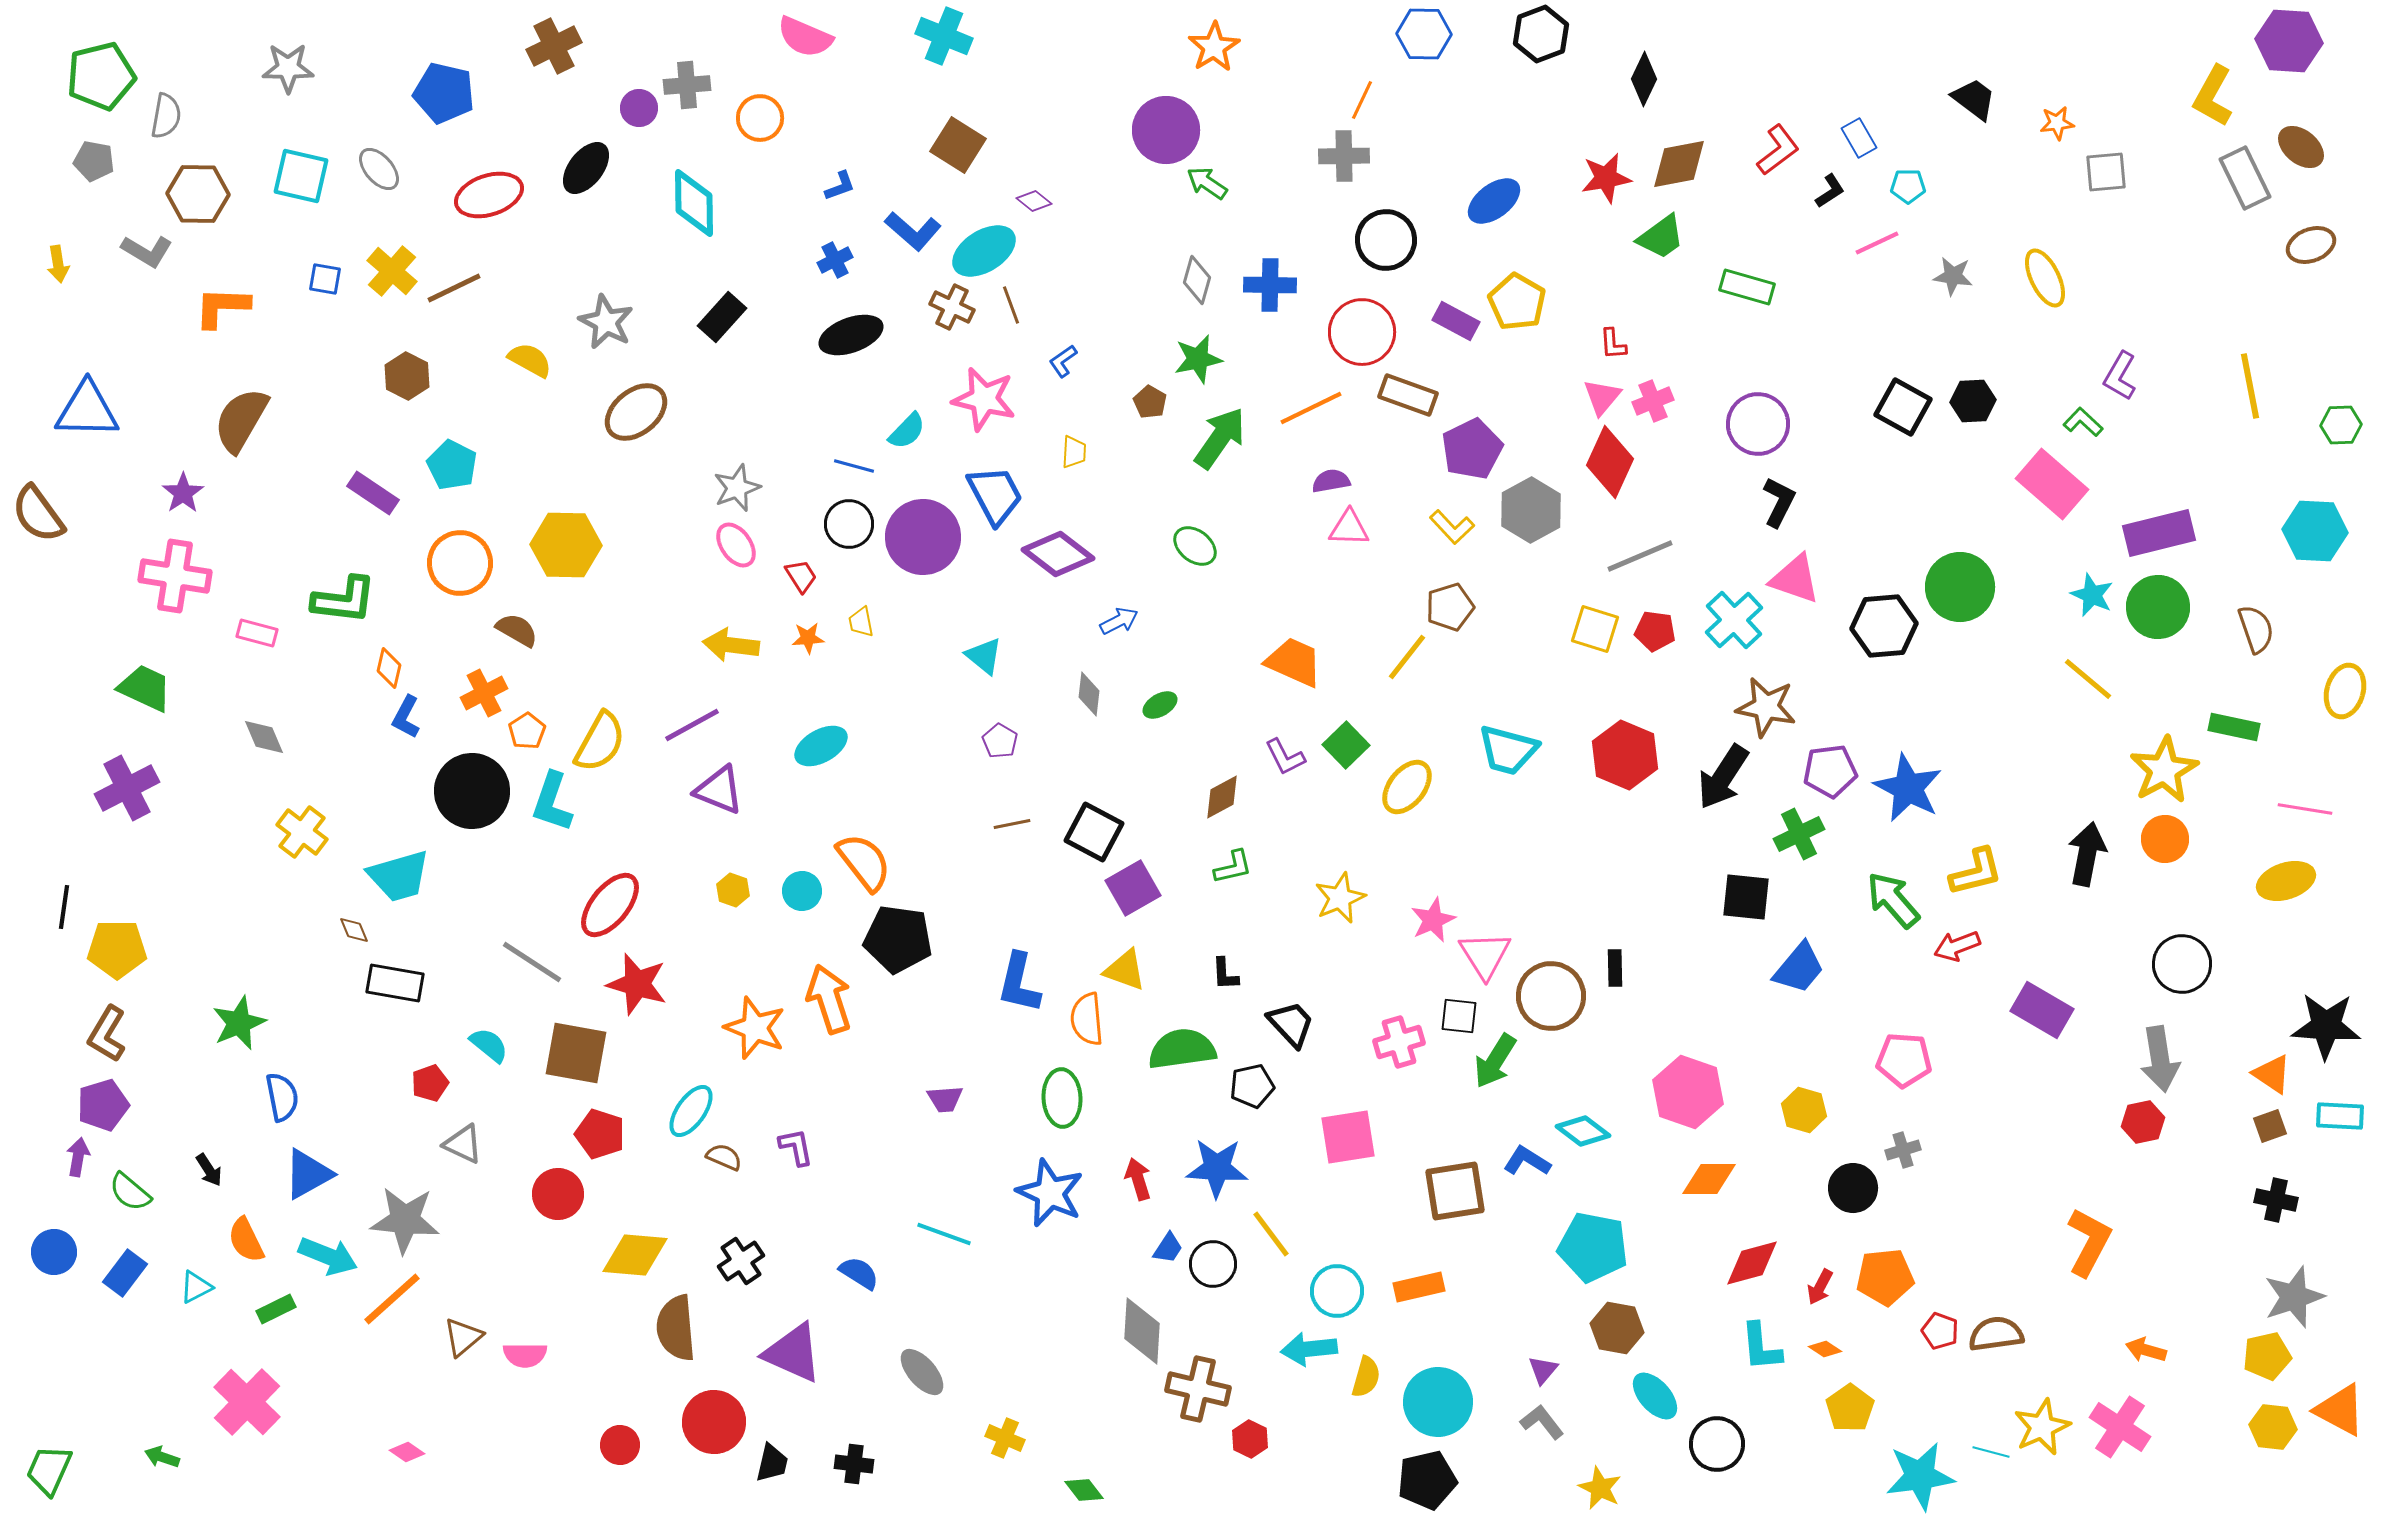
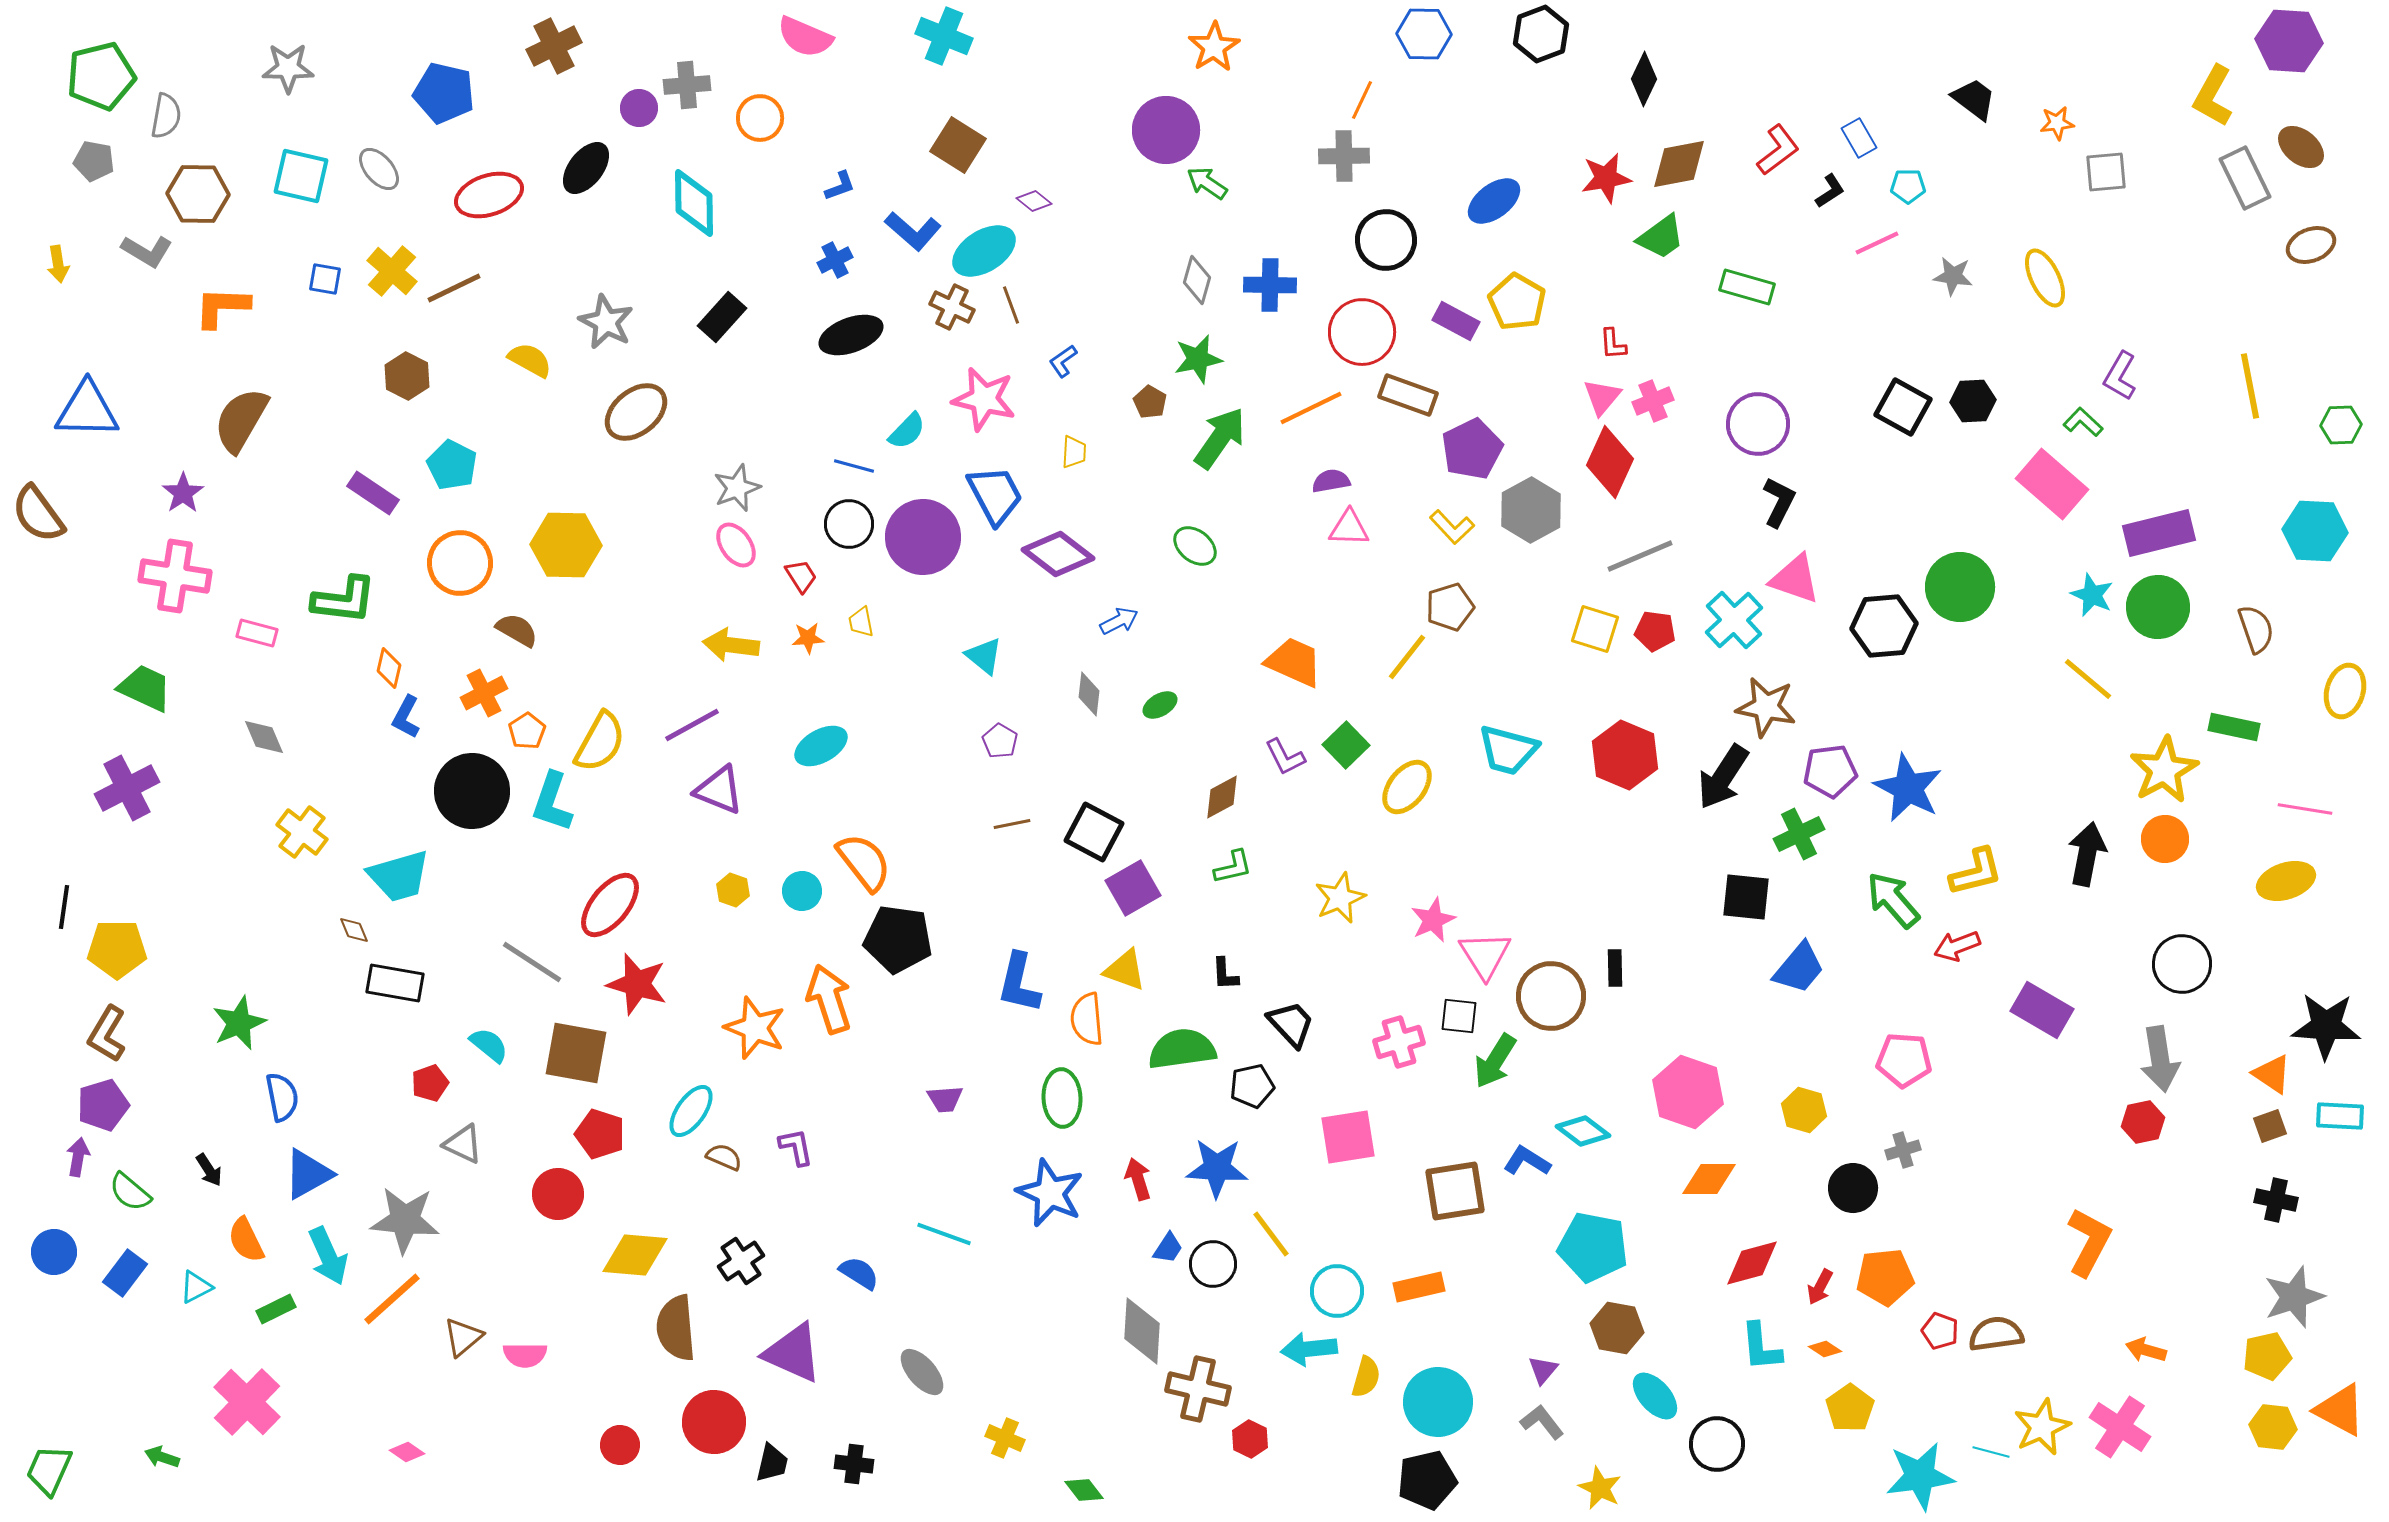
cyan arrow at (328, 1256): rotated 44 degrees clockwise
